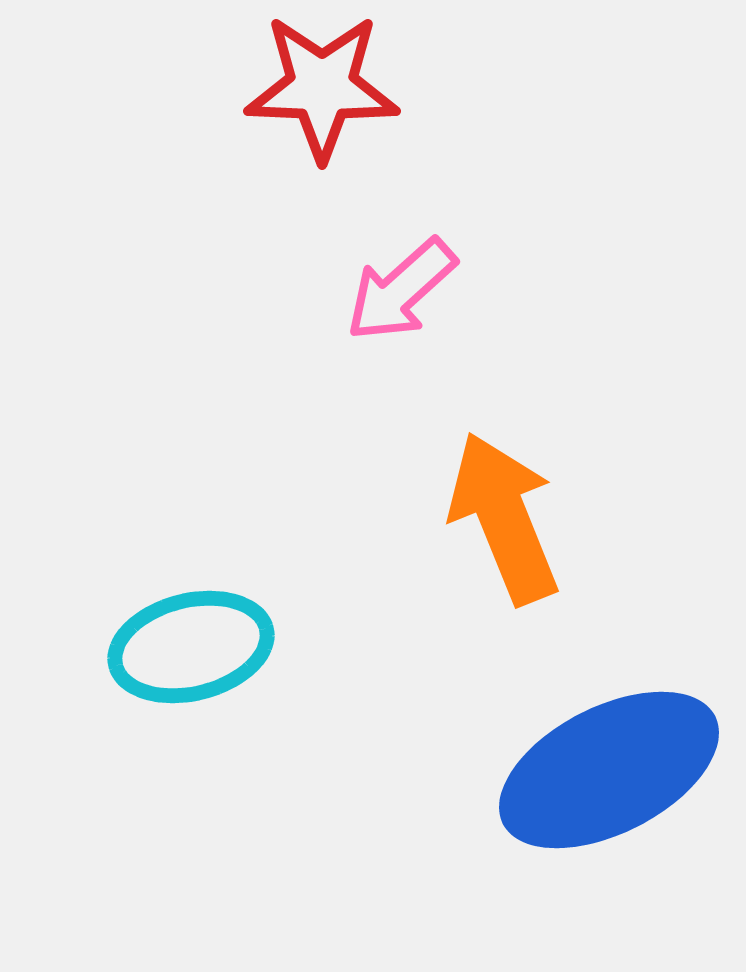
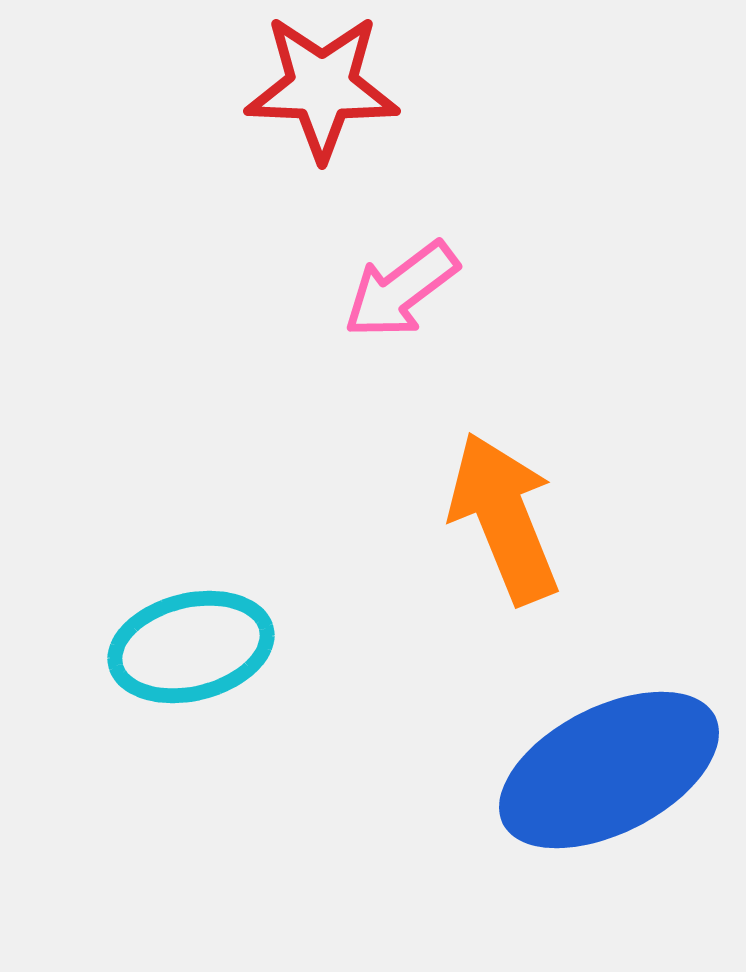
pink arrow: rotated 5 degrees clockwise
